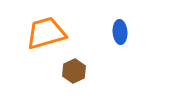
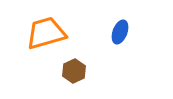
blue ellipse: rotated 25 degrees clockwise
